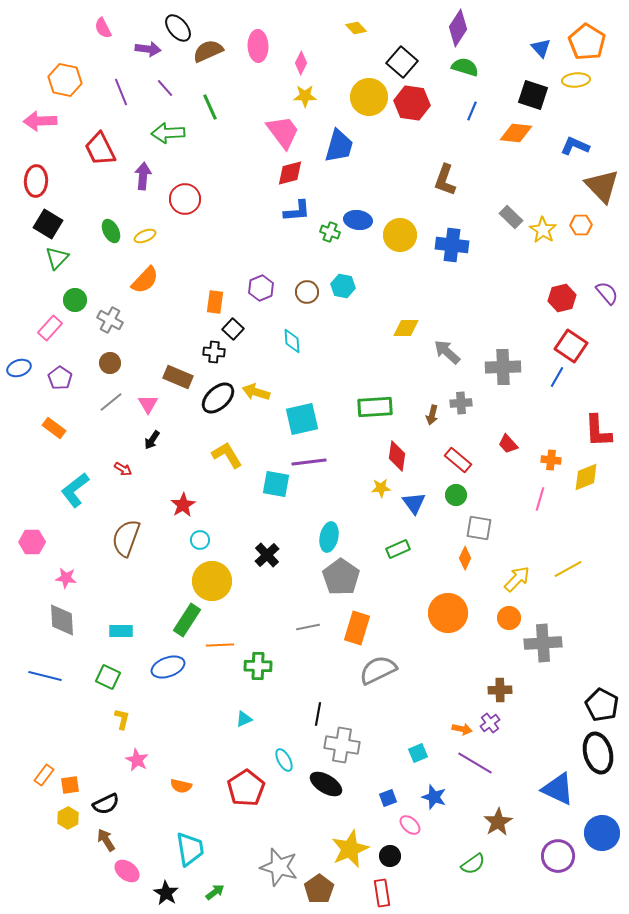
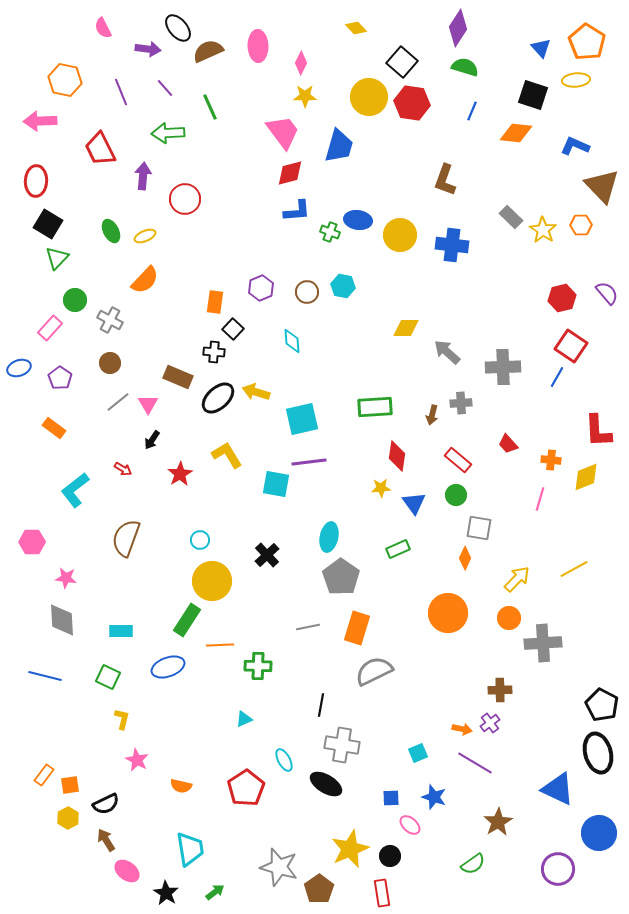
gray line at (111, 402): moved 7 px right
red star at (183, 505): moved 3 px left, 31 px up
yellow line at (568, 569): moved 6 px right
gray semicircle at (378, 670): moved 4 px left, 1 px down
black line at (318, 714): moved 3 px right, 9 px up
blue square at (388, 798): moved 3 px right; rotated 18 degrees clockwise
blue circle at (602, 833): moved 3 px left
purple circle at (558, 856): moved 13 px down
